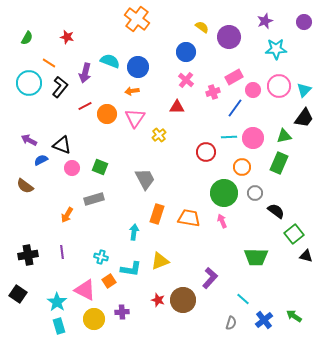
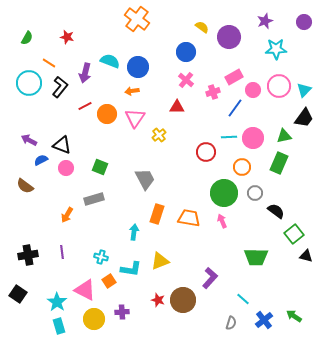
pink circle at (72, 168): moved 6 px left
